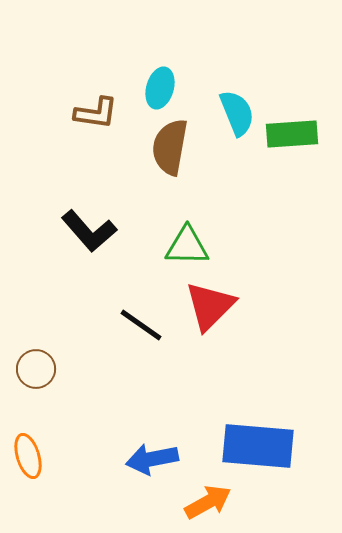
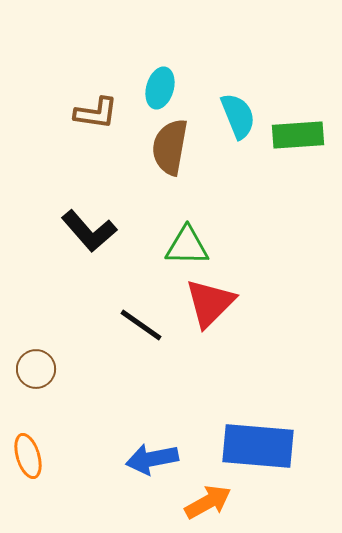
cyan semicircle: moved 1 px right, 3 px down
green rectangle: moved 6 px right, 1 px down
red triangle: moved 3 px up
